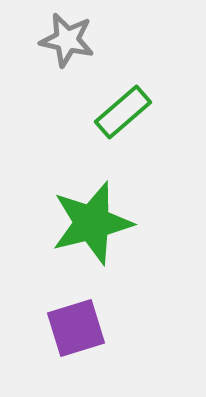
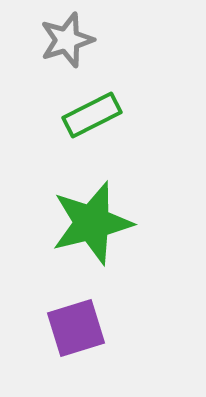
gray star: rotated 30 degrees counterclockwise
green rectangle: moved 31 px left, 3 px down; rotated 14 degrees clockwise
